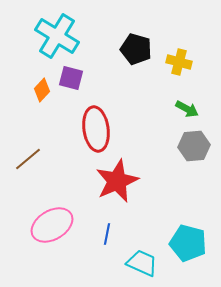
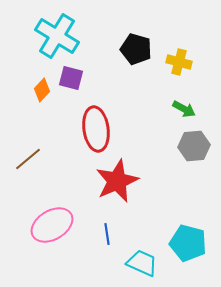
green arrow: moved 3 px left
blue line: rotated 20 degrees counterclockwise
